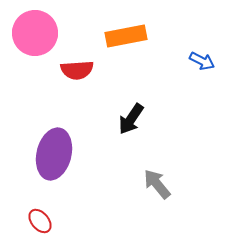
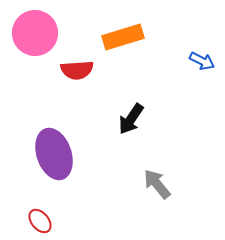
orange rectangle: moved 3 px left, 1 px down; rotated 6 degrees counterclockwise
purple ellipse: rotated 33 degrees counterclockwise
